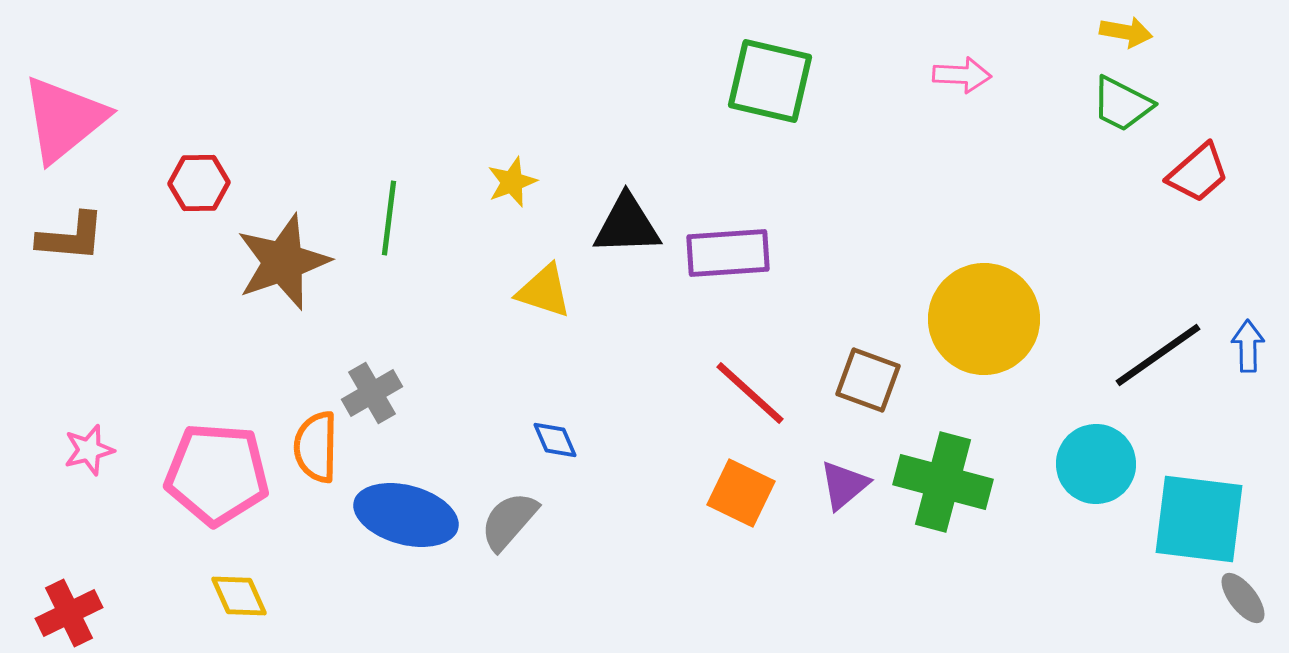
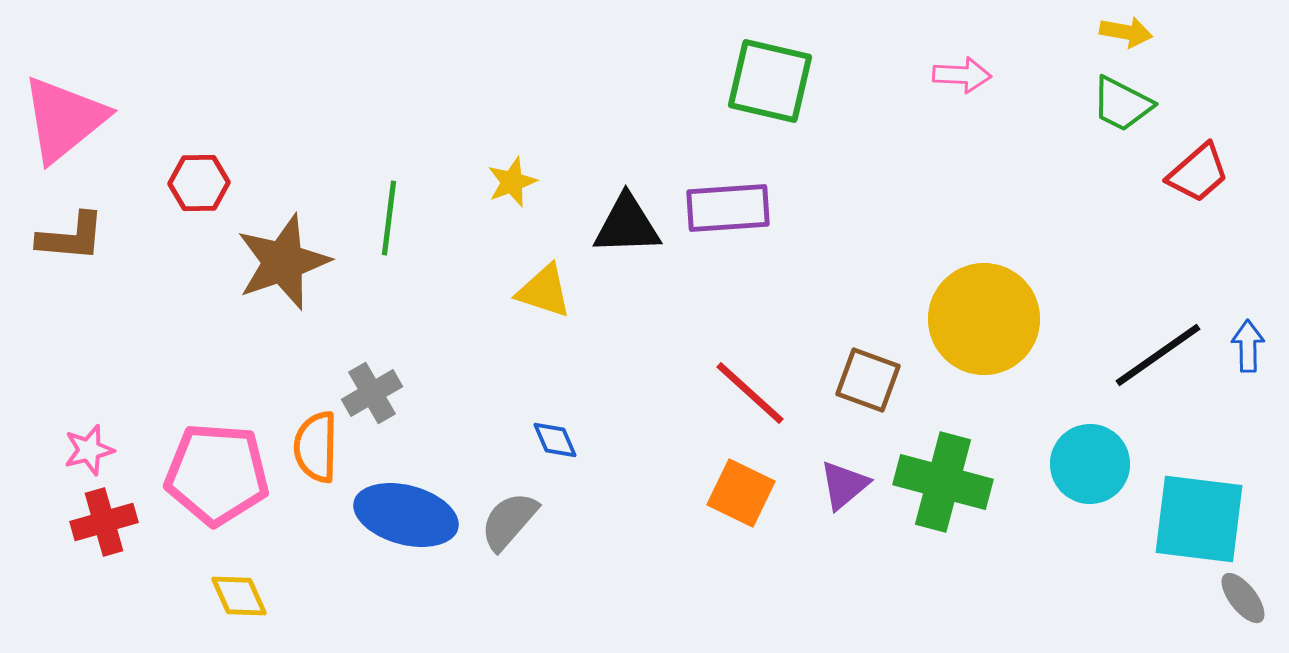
purple rectangle: moved 45 px up
cyan circle: moved 6 px left
red cross: moved 35 px right, 91 px up; rotated 10 degrees clockwise
